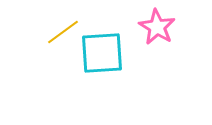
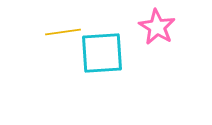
yellow line: rotated 28 degrees clockwise
